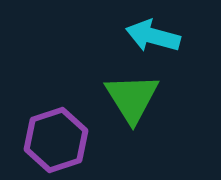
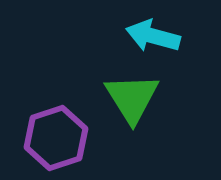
purple hexagon: moved 2 px up
